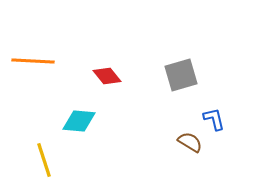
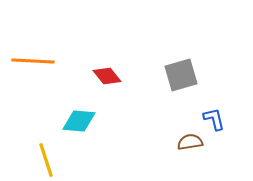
brown semicircle: rotated 40 degrees counterclockwise
yellow line: moved 2 px right
